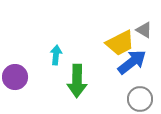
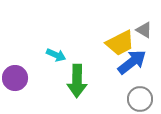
cyan arrow: rotated 108 degrees clockwise
purple circle: moved 1 px down
